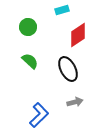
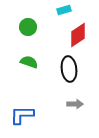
cyan rectangle: moved 2 px right
green semicircle: moved 1 px left, 1 px down; rotated 24 degrees counterclockwise
black ellipse: moved 1 px right; rotated 20 degrees clockwise
gray arrow: moved 2 px down; rotated 14 degrees clockwise
blue L-shape: moved 17 px left; rotated 135 degrees counterclockwise
